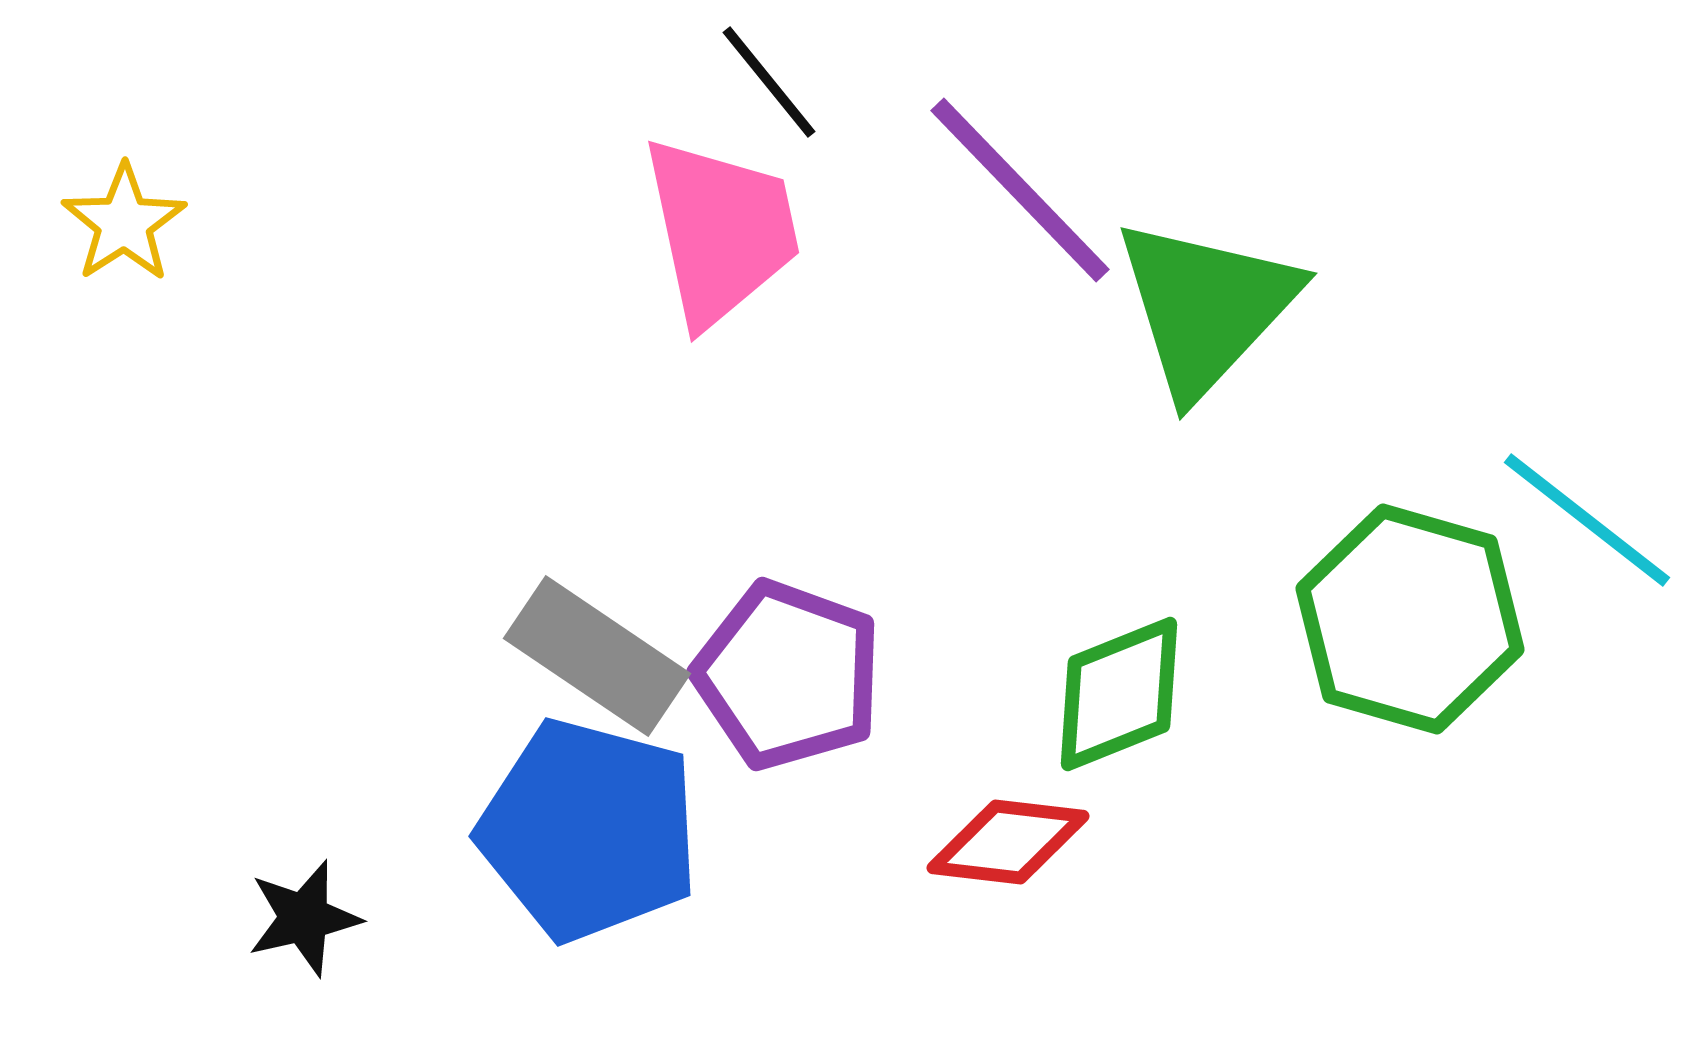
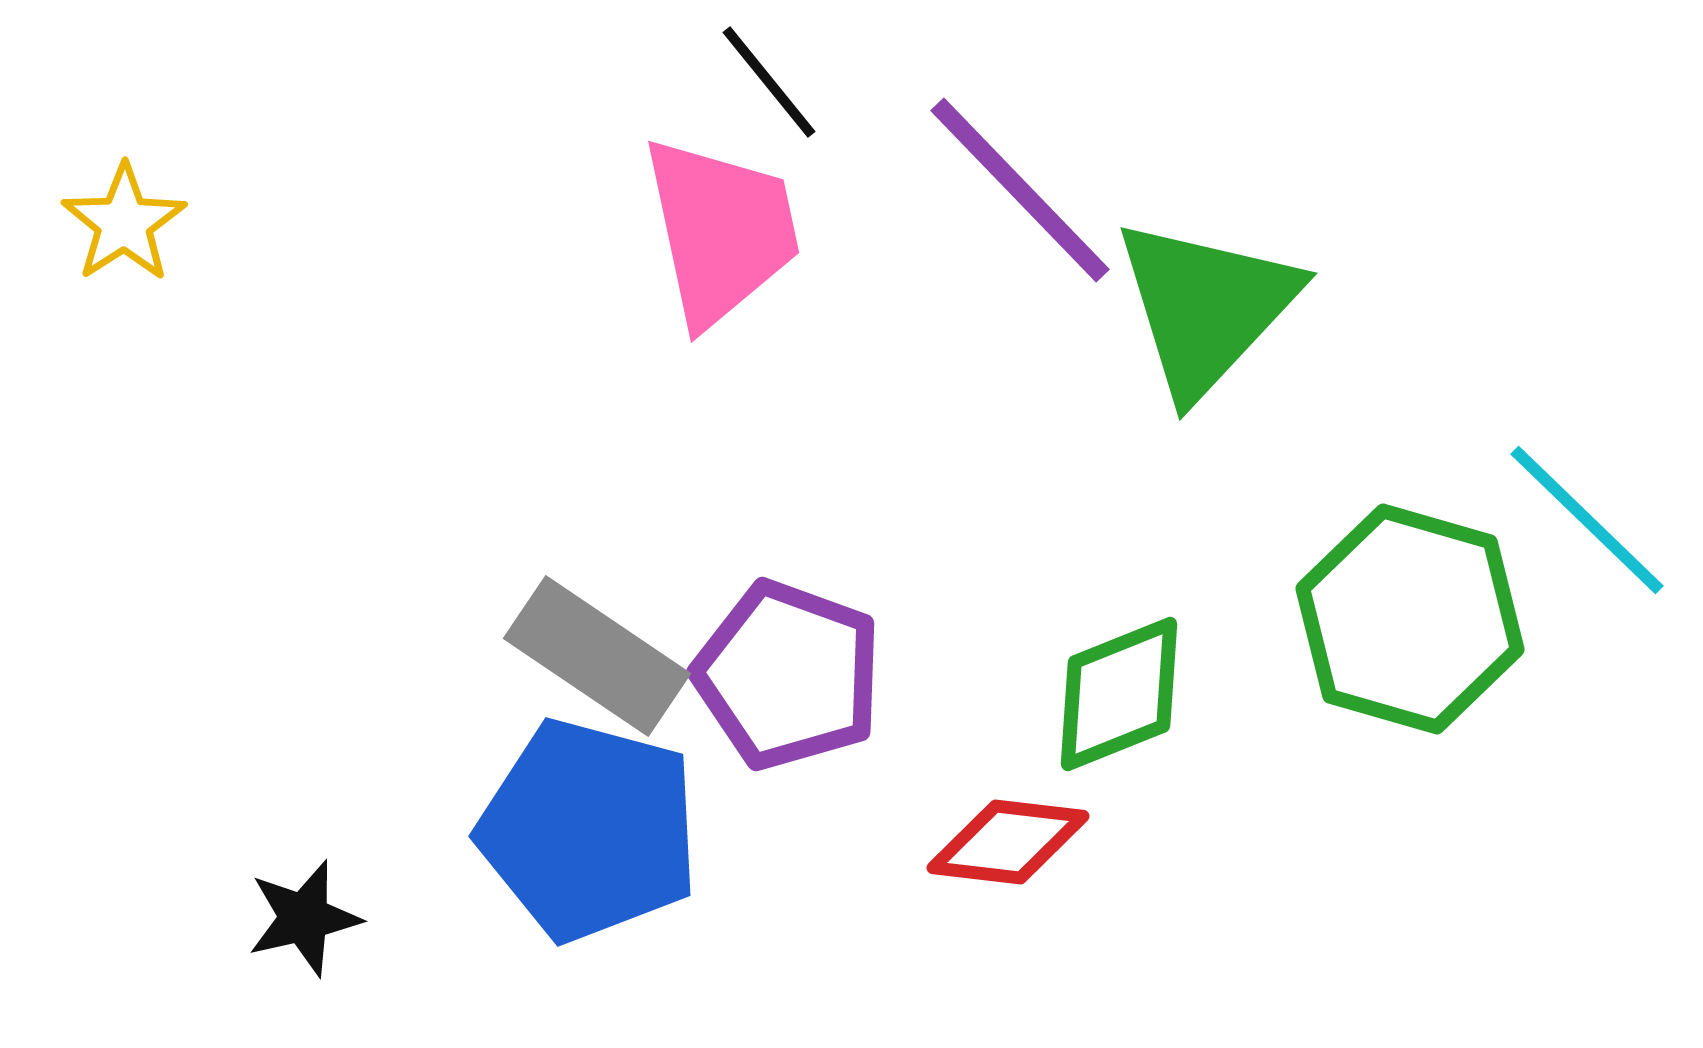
cyan line: rotated 6 degrees clockwise
